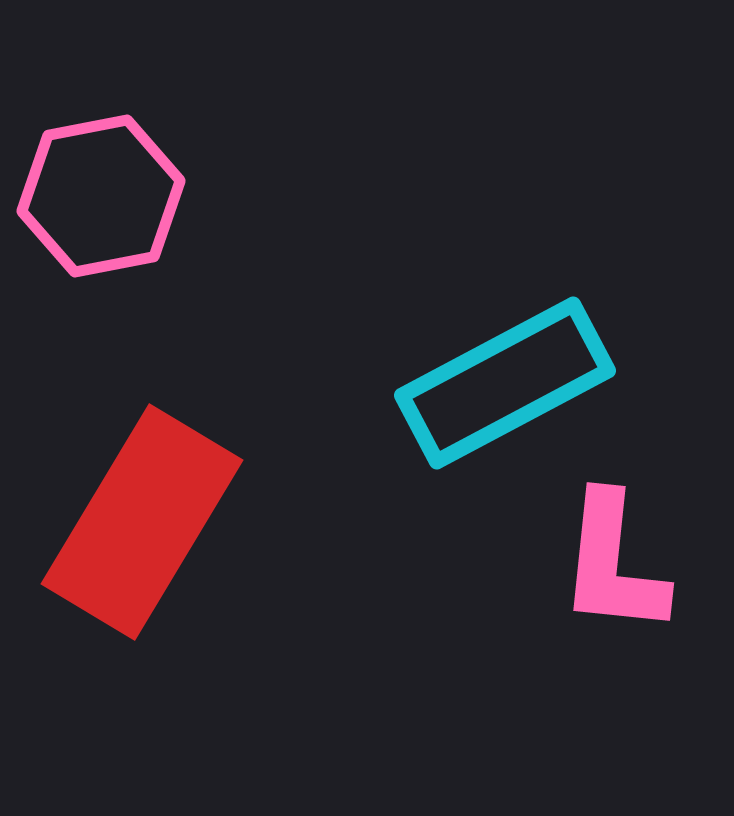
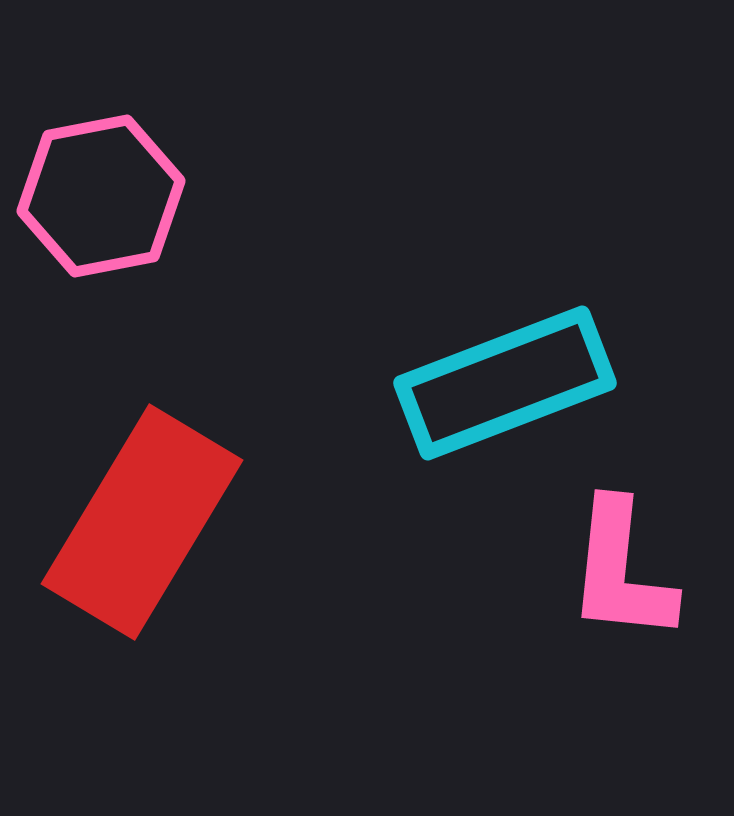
cyan rectangle: rotated 7 degrees clockwise
pink L-shape: moved 8 px right, 7 px down
